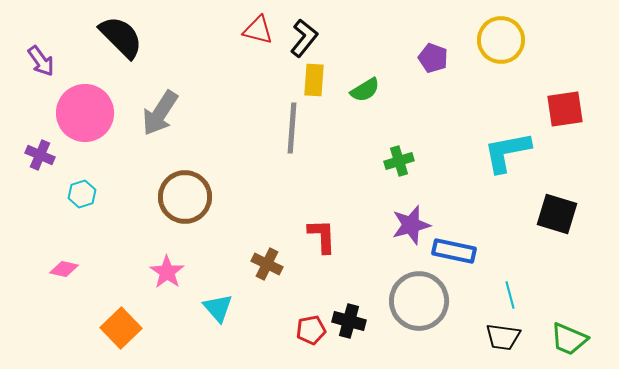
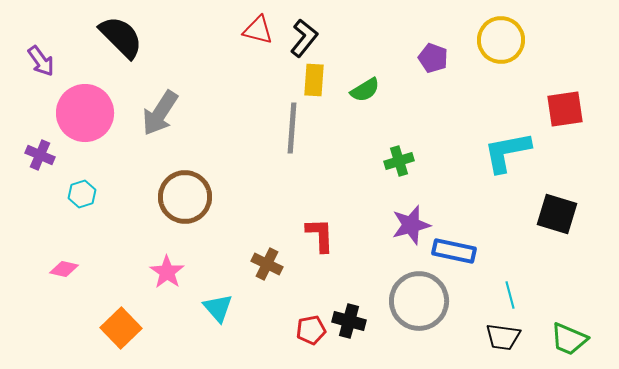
red L-shape: moved 2 px left, 1 px up
